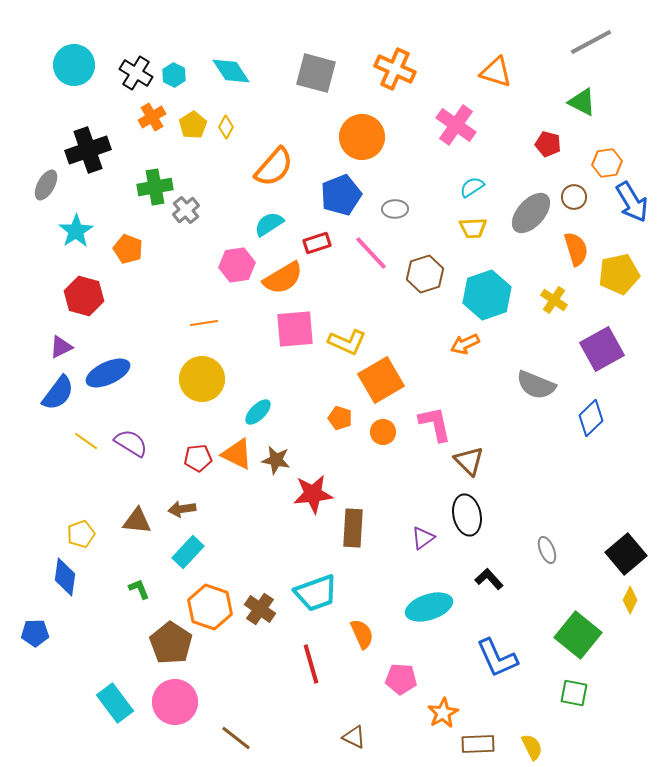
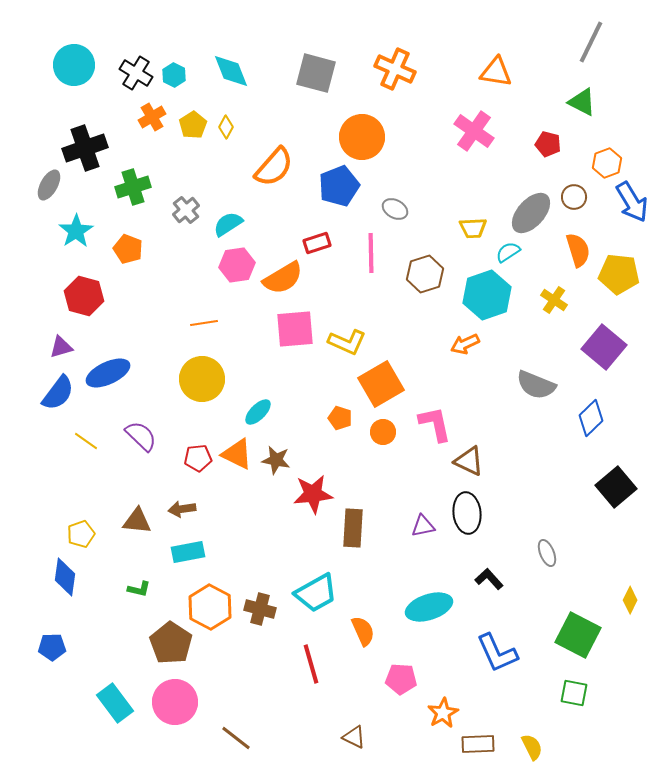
gray line at (591, 42): rotated 36 degrees counterclockwise
cyan diamond at (231, 71): rotated 12 degrees clockwise
orange triangle at (496, 72): rotated 8 degrees counterclockwise
pink cross at (456, 125): moved 18 px right, 6 px down
black cross at (88, 150): moved 3 px left, 2 px up
orange hexagon at (607, 163): rotated 12 degrees counterclockwise
gray ellipse at (46, 185): moved 3 px right
green cross at (155, 187): moved 22 px left; rotated 8 degrees counterclockwise
cyan semicircle at (472, 187): moved 36 px right, 65 px down
blue pentagon at (341, 195): moved 2 px left, 9 px up
gray ellipse at (395, 209): rotated 30 degrees clockwise
cyan semicircle at (269, 224): moved 41 px left
orange semicircle at (576, 249): moved 2 px right, 1 px down
pink line at (371, 253): rotated 42 degrees clockwise
yellow pentagon at (619, 274): rotated 18 degrees clockwise
purple triangle at (61, 347): rotated 10 degrees clockwise
purple square at (602, 349): moved 2 px right, 2 px up; rotated 21 degrees counterclockwise
orange square at (381, 380): moved 4 px down
purple semicircle at (131, 443): moved 10 px right, 7 px up; rotated 12 degrees clockwise
brown triangle at (469, 461): rotated 20 degrees counterclockwise
black ellipse at (467, 515): moved 2 px up; rotated 6 degrees clockwise
purple triangle at (423, 538): moved 12 px up; rotated 25 degrees clockwise
gray ellipse at (547, 550): moved 3 px down
cyan rectangle at (188, 552): rotated 36 degrees clockwise
black square at (626, 554): moved 10 px left, 67 px up
green L-shape at (139, 589): rotated 125 degrees clockwise
cyan trapezoid at (316, 593): rotated 9 degrees counterclockwise
orange hexagon at (210, 607): rotated 9 degrees clockwise
brown cross at (260, 609): rotated 20 degrees counterclockwise
blue pentagon at (35, 633): moved 17 px right, 14 px down
orange semicircle at (362, 634): moved 1 px right, 3 px up
green square at (578, 635): rotated 12 degrees counterclockwise
blue L-shape at (497, 658): moved 5 px up
